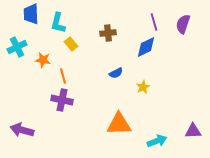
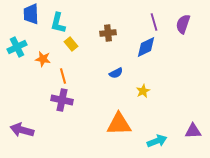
orange star: moved 1 px up
yellow star: moved 4 px down
